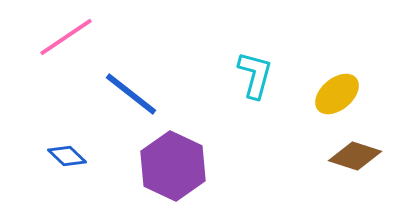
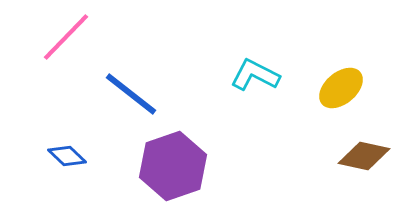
pink line: rotated 12 degrees counterclockwise
cyan L-shape: rotated 78 degrees counterclockwise
yellow ellipse: moved 4 px right, 6 px up
brown diamond: moved 9 px right; rotated 6 degrees counterclockwise
purple hexagon: rotated 16 degrees clockwise
